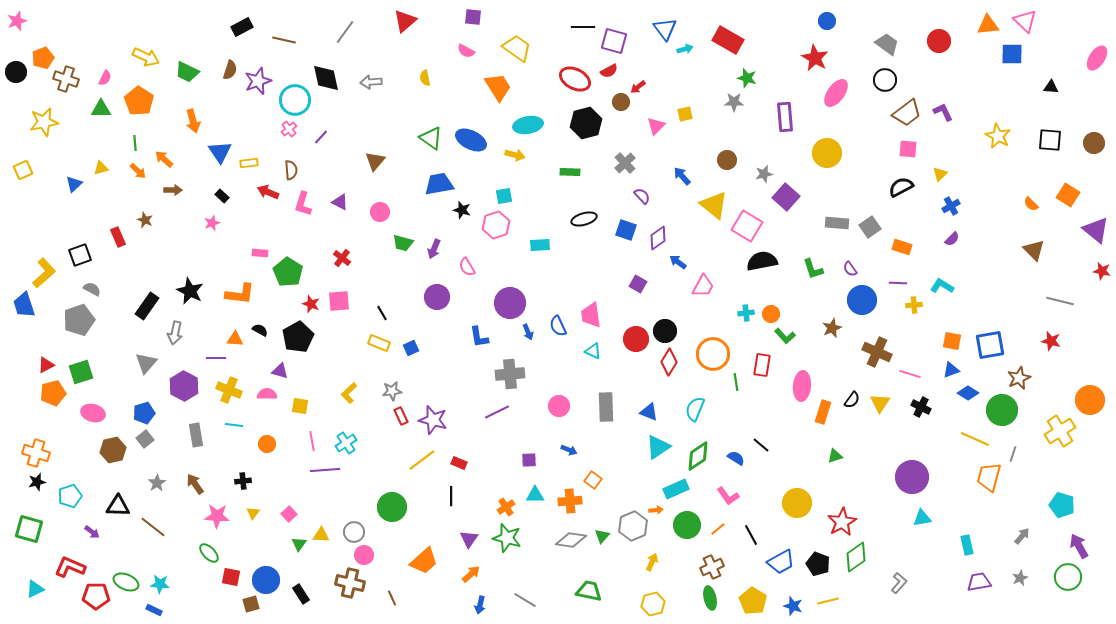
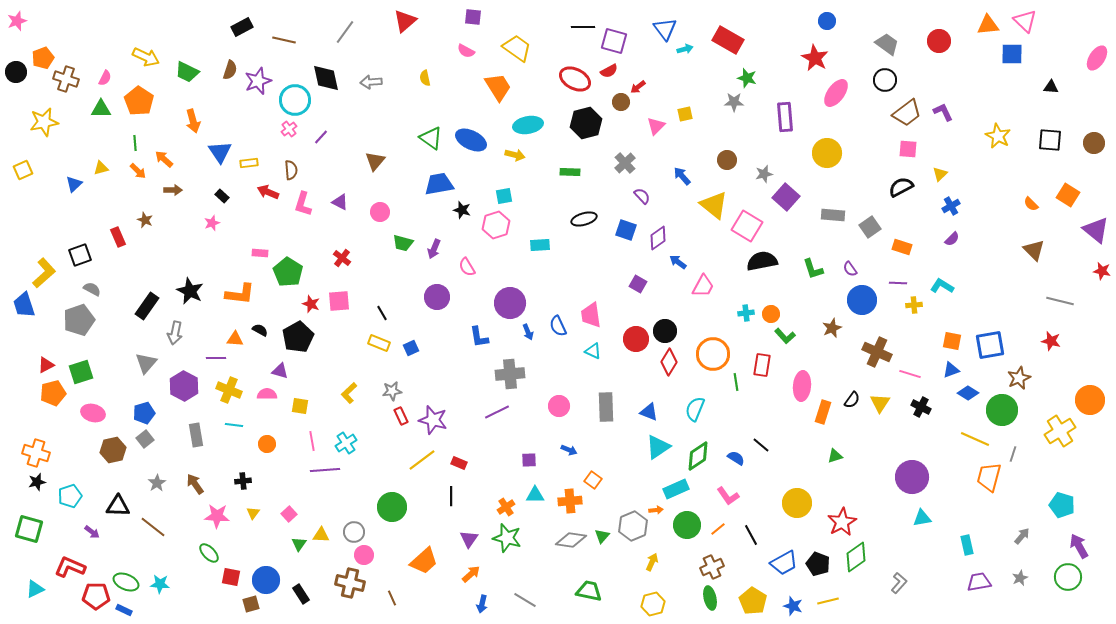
gray rectangle at (837, 223): moved 4 px left, 8 px up
blue trapezoid at (781, 562): moved 3 px right, 1 px down
blue arrow at (480, 605): moved 2 px right, 1 px up
blue rectangle at (154, 610): moved 30 px left
